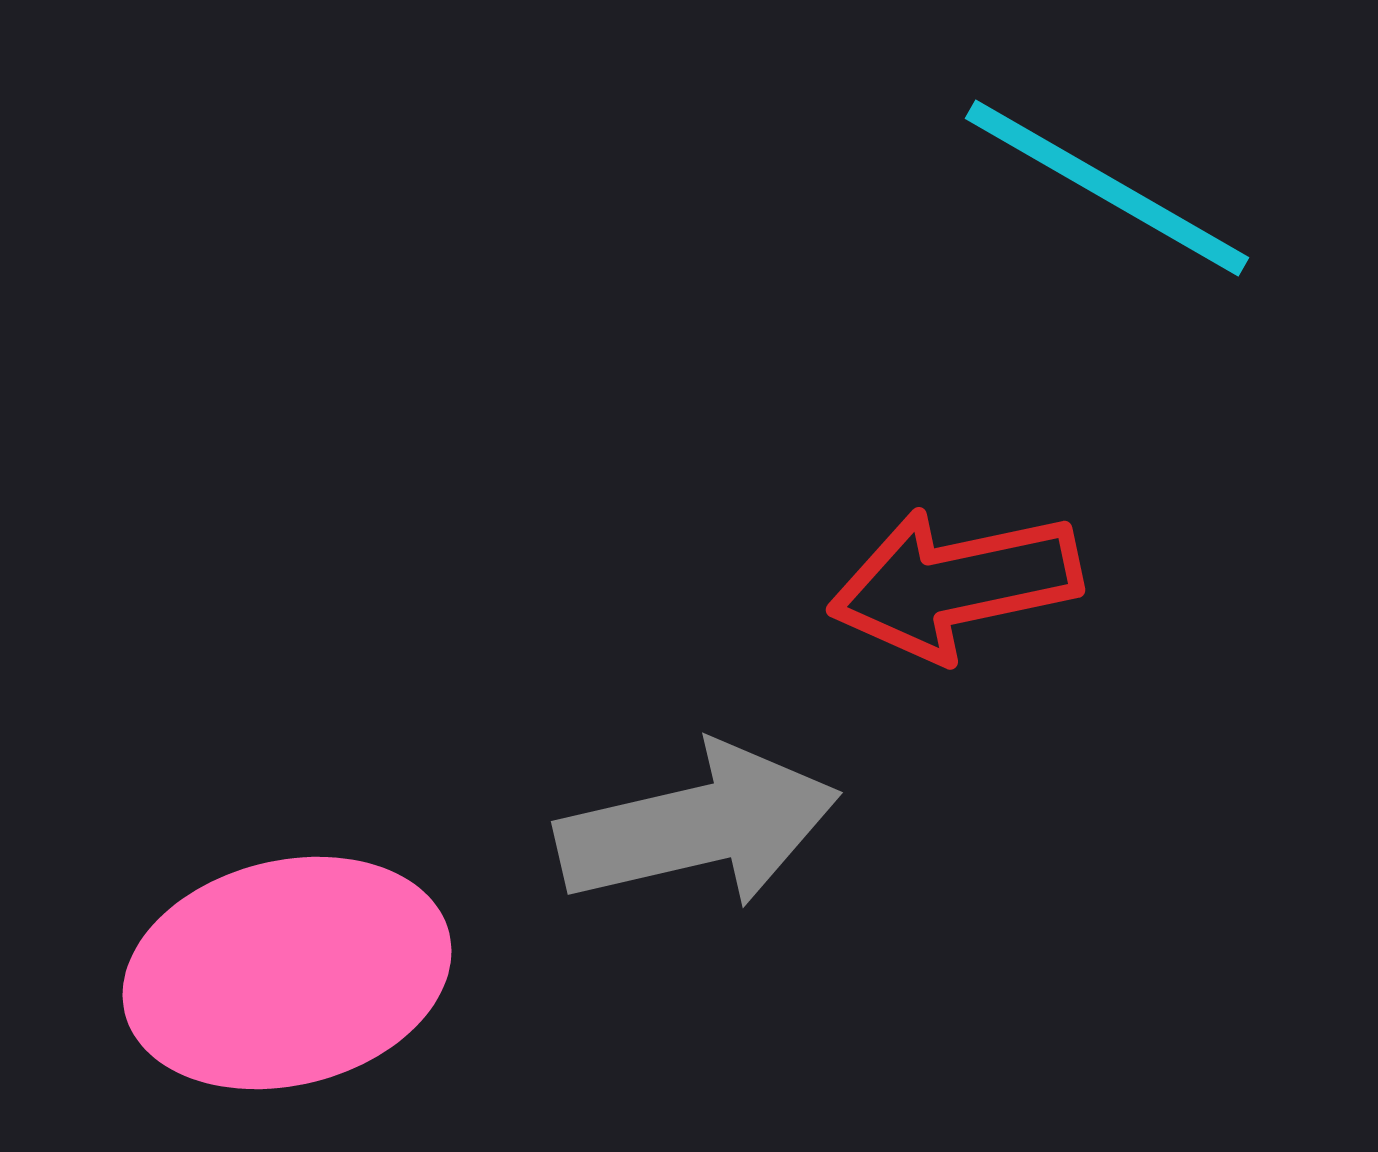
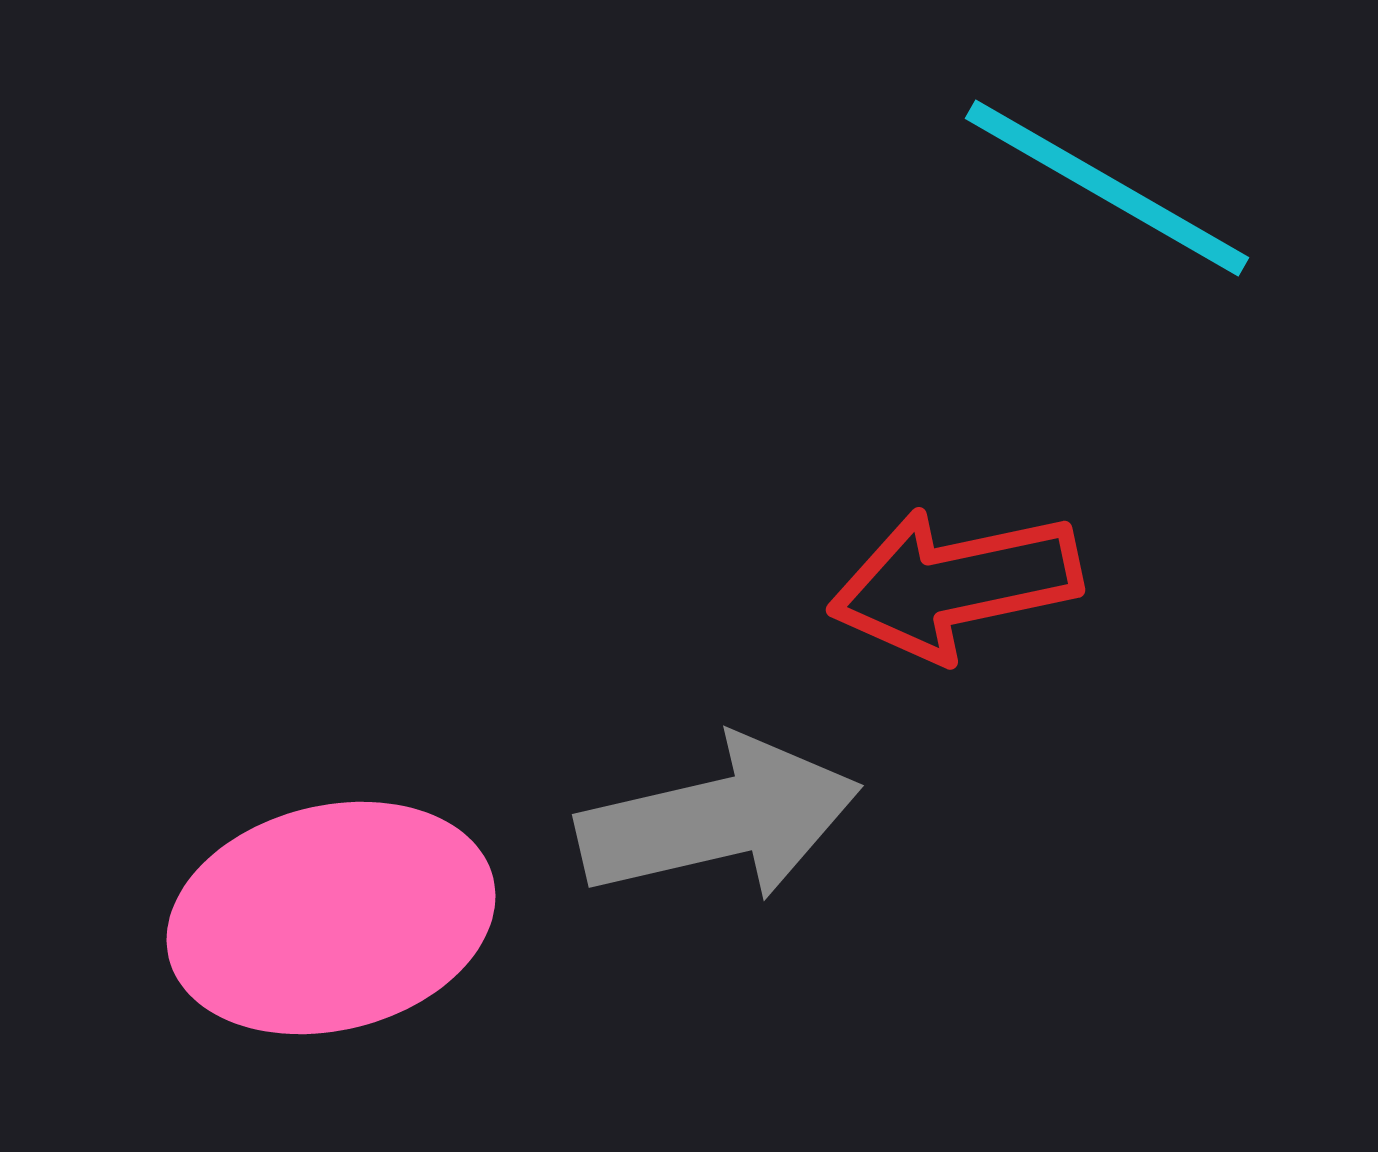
gray arrow: moved 21 px right, 7 px up
pink ellipse: moved 44 px right, 55 px up
